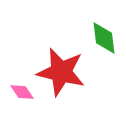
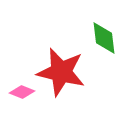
pink diamond: rotated 35 degrees counterclockwise
